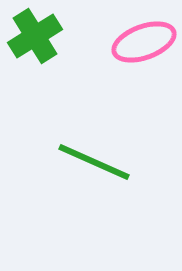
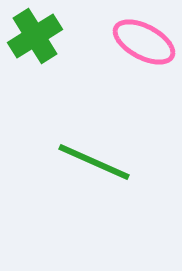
pink ellipse: rotated 48 degrees clockwise
